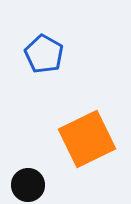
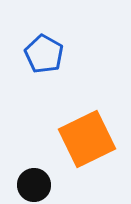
black circle: moved 6 px right
